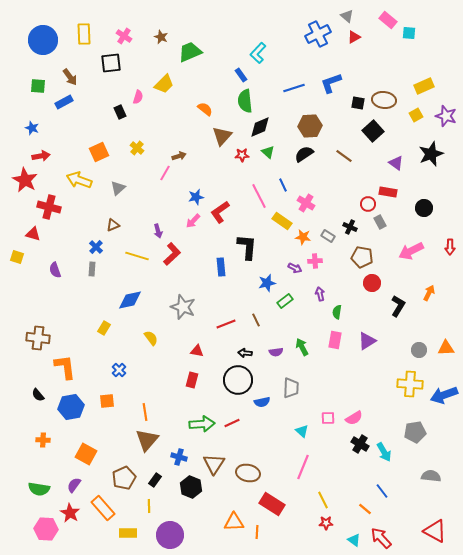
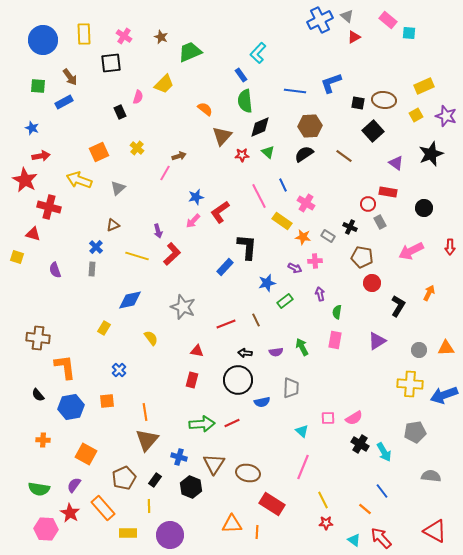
blue cross at (318, 34): moved 2 px right, 14 px up
blue line at (294, 88): moved 1 px right, 3 px down; rotated 25 degrees clockwise
blue rectangle at (221, 267): moved 4 px right; rotated 48 degrees clockwise
purple triangle at (367, 341): moved 10 px right
orange triangle at (234, 522): moved 2 px left, 2 px down
